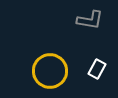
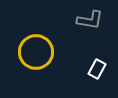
yellow circle: moved 14 px left, 19 px up
